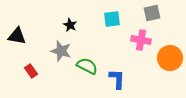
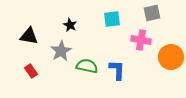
black triangle: moved 12 px right
gray star: rotated 25 degrees clockwise
orange circle: moved 1 px right, 1 px up
green semicircle: rotated 15 degrees counterclockwise
blue L-shape: moved 9 px up
